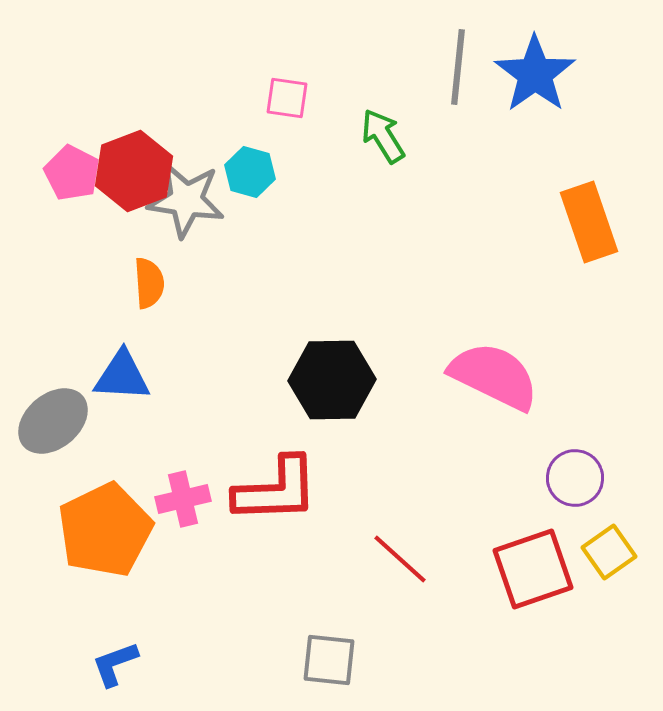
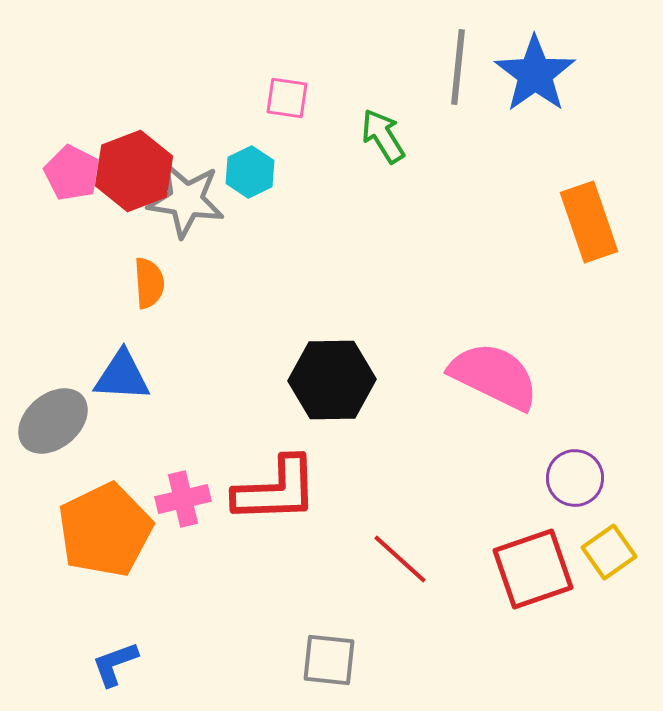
cyan hexagon: rotated 18 degrees clockwise
